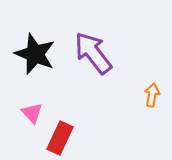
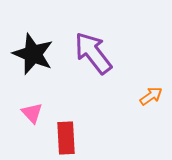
black star: moved 2 px left
orange arrow: moved 1 px left, 1 px down; rotated 45 degrees clockwise
red rectangle: moved 6 px right; rotated 28 degrees counterclockwise
